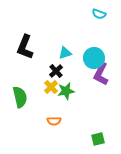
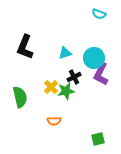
black cross: moved 18 px right, 6 px down; rotated 16 degrees clockwise
